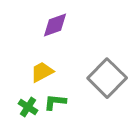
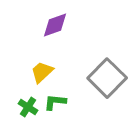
yellow trapezoid: rotated 15 degrees counterclockwise
